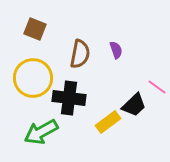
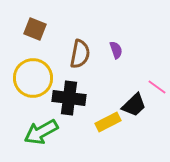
yellow rectangle: rotated 10 degrees clockwise
